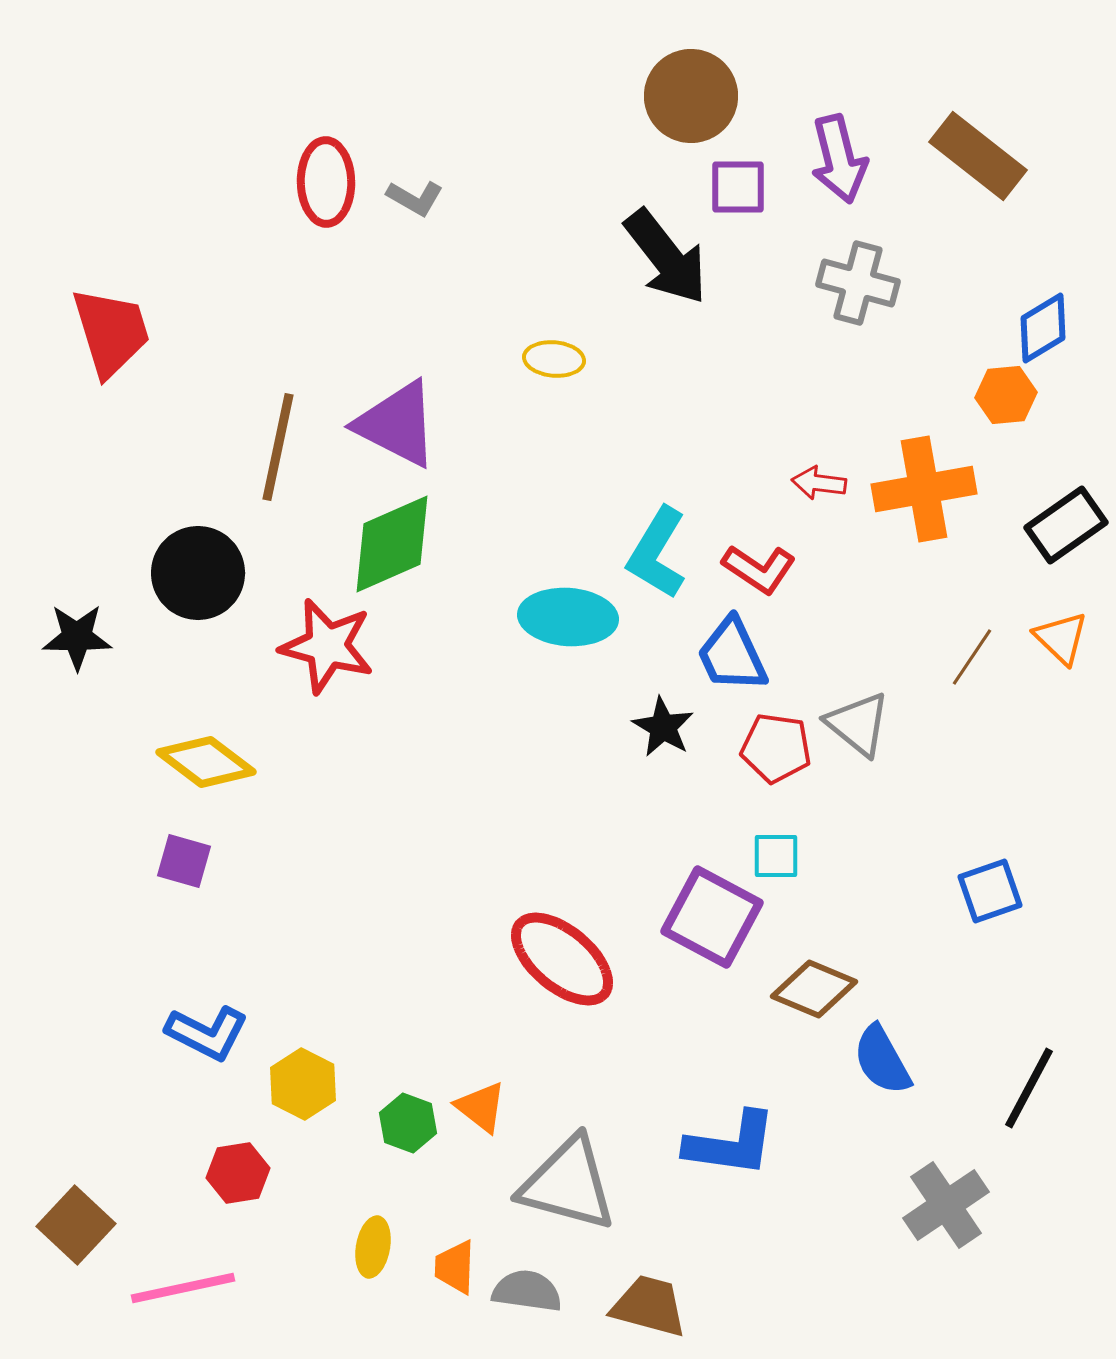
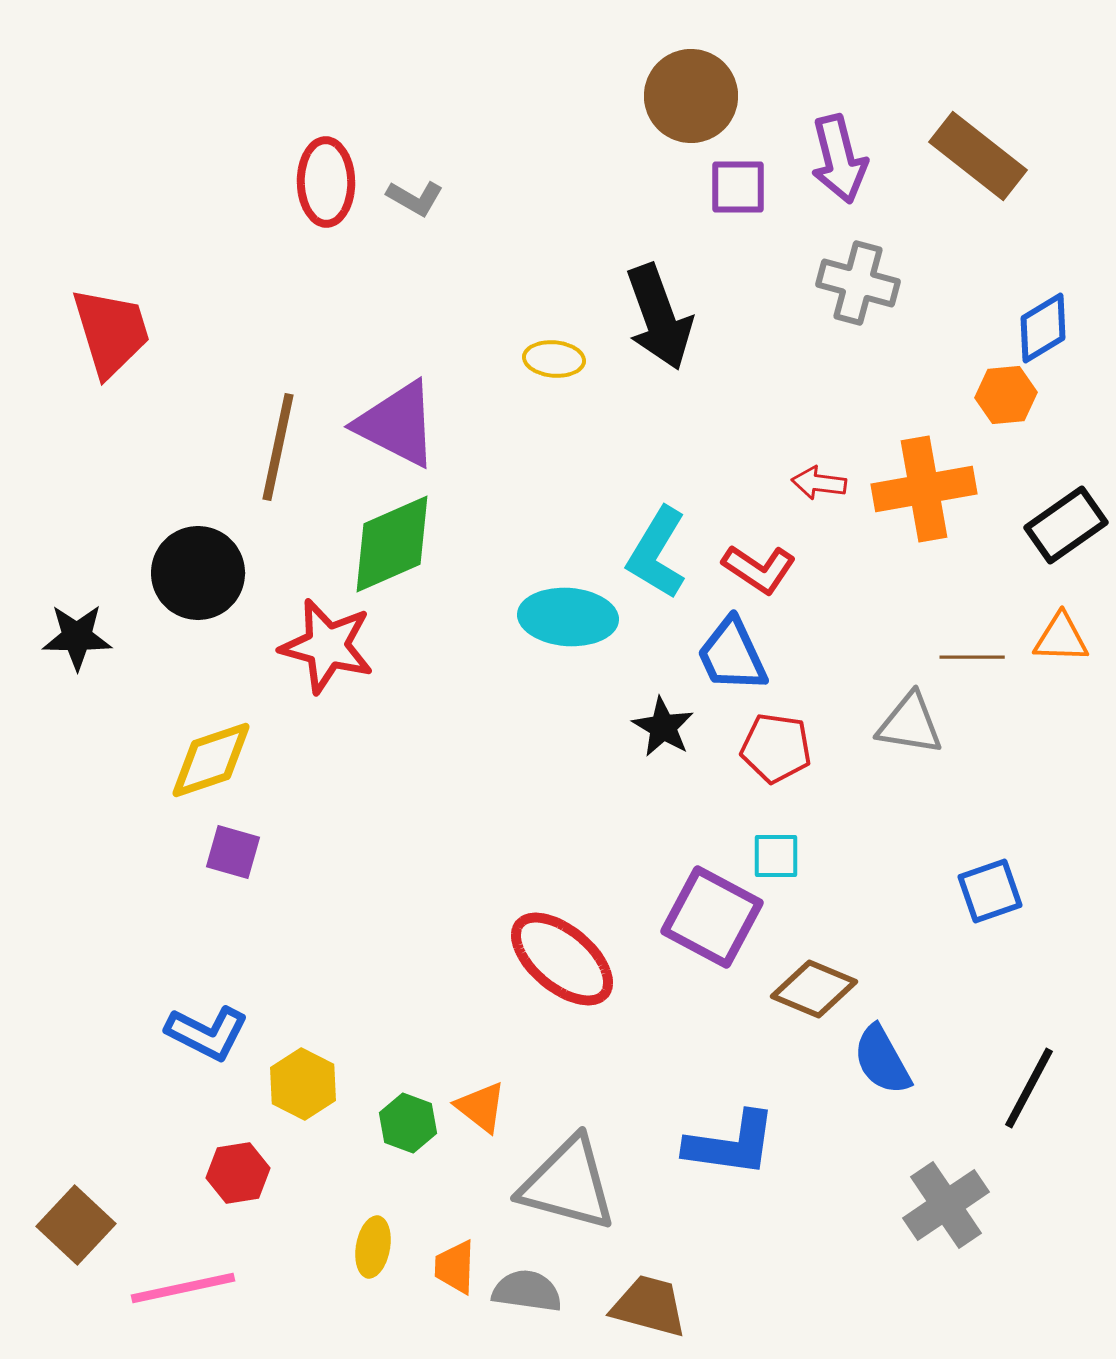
black arrow at (666, 257): moved 7 px left, 60 px down; rotated 18 degrees clockwise
orange triangle at (1061, 638): rotated 42 degrees counterclockwise
brown line at (972, 657): rotated 56 degrees clockwise
gray triangle at (858, 724): moved 52 px right; rotated 30 degrees counterclockwise
yellow diamond at (206, 762): moved 5 px right, 2 px up; rotated 56 degrees counterclockwise
purple square at (184, 861): moved 49 px right, 9 px up
